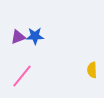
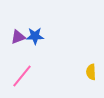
yellow semicircle: moved 1 px left, 2 px down
